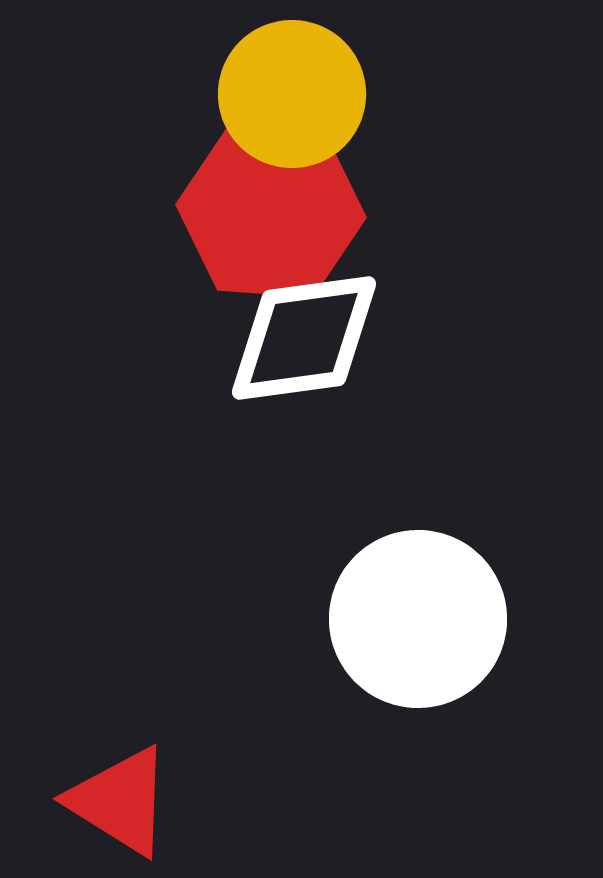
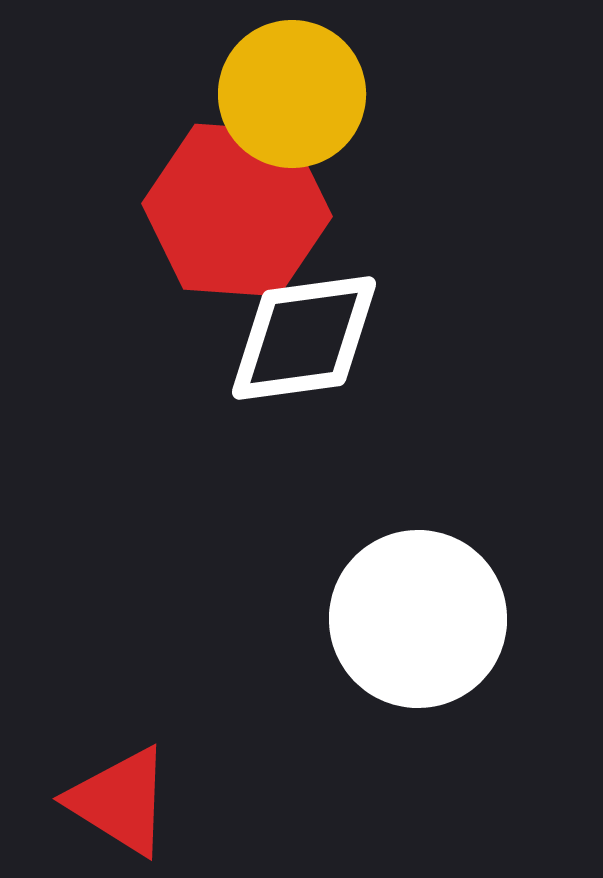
red hexagon: moved 34 px left, 1 px up
